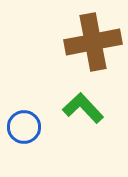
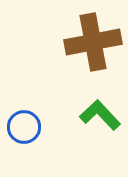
green L-shape: moved 17 px right, 7 px down
